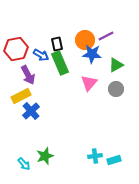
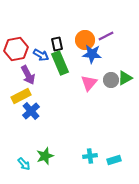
green triangle: moved 9 px right, 13 px down
gray circle: moved 5 px left, 9 px up
cyan cross: moved 5 px left
